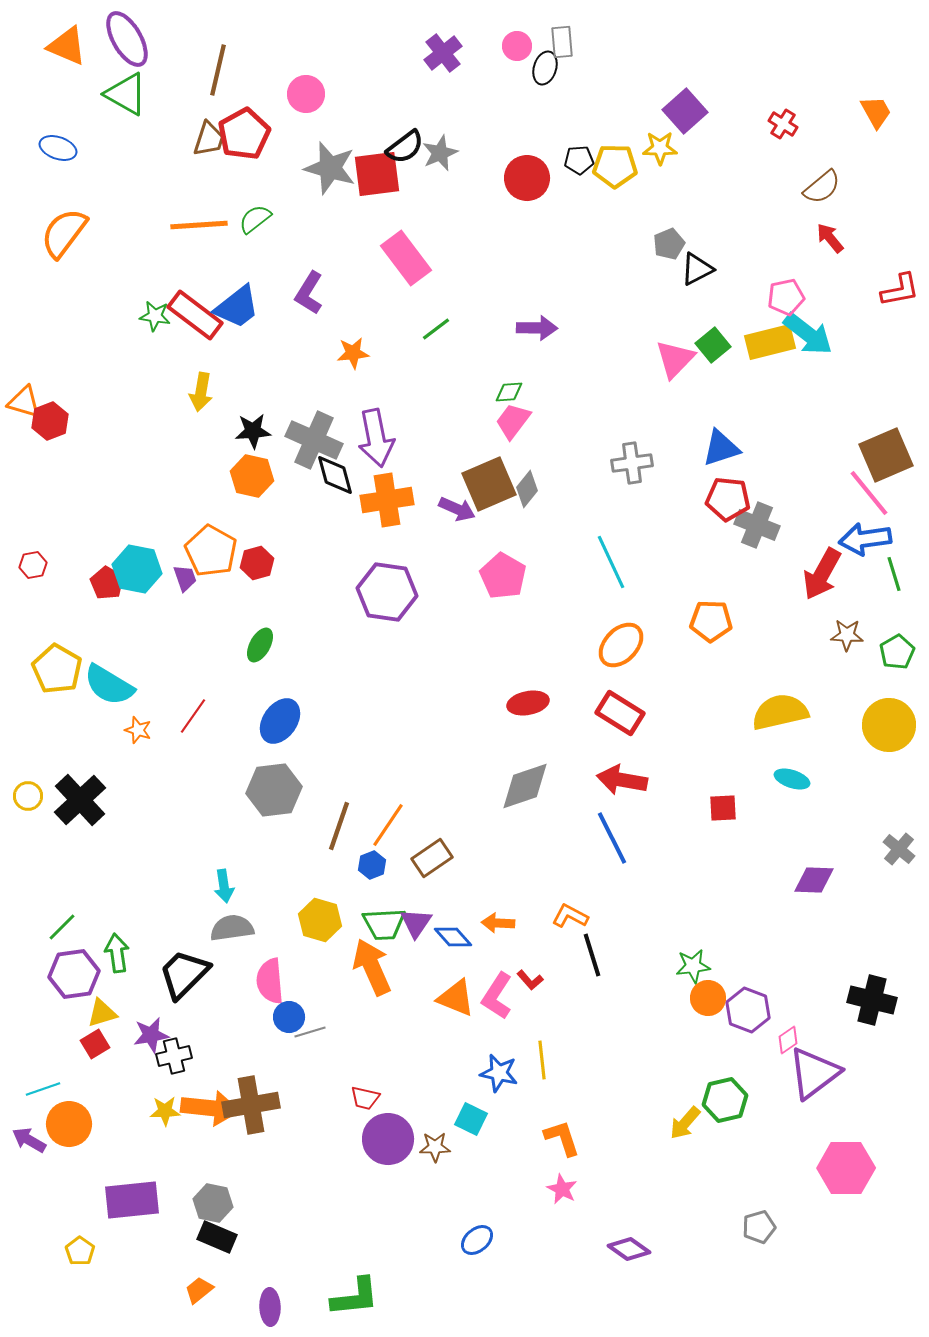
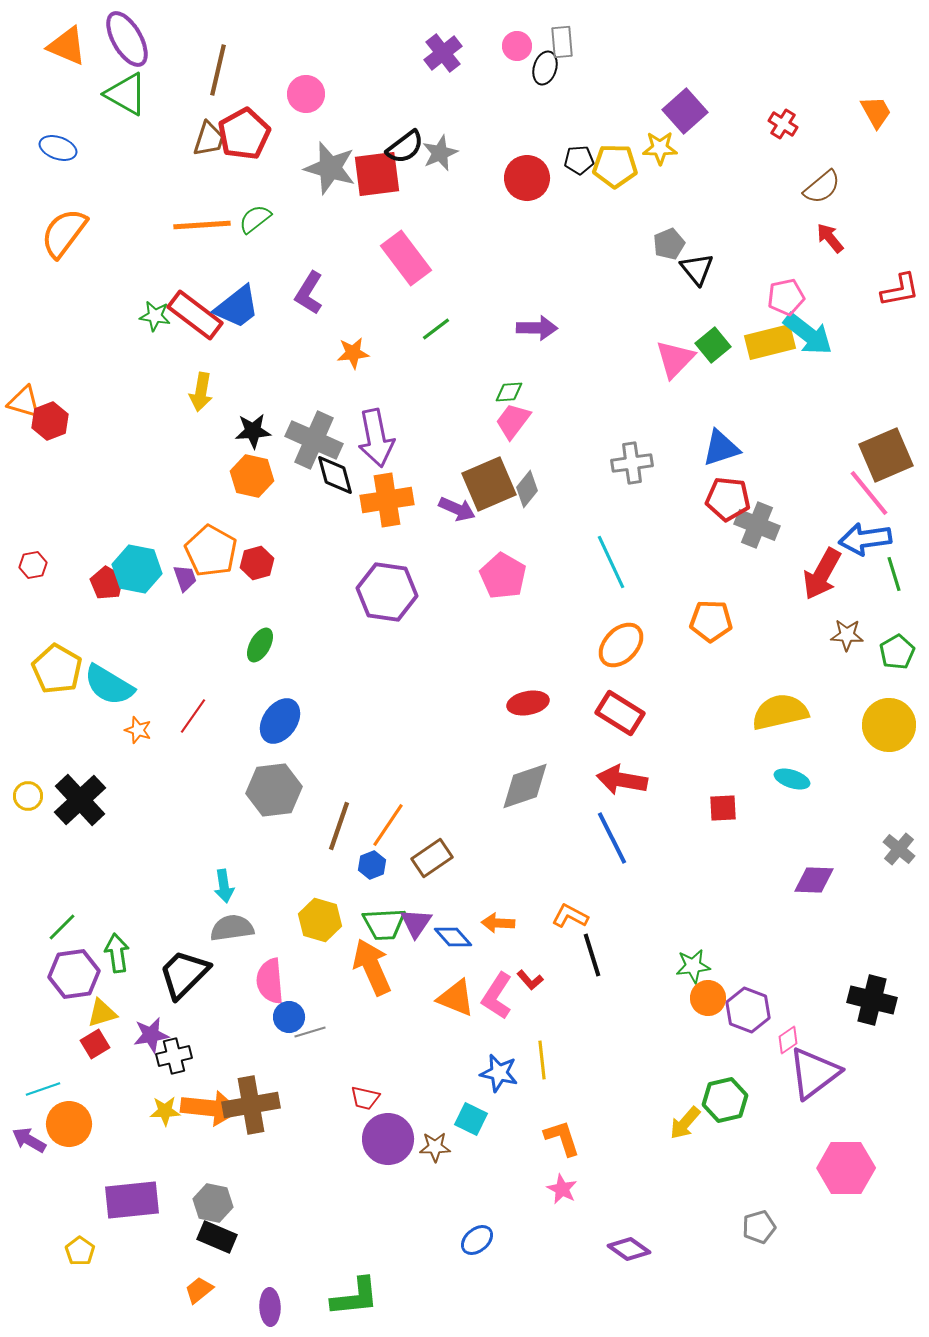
orange line at (199, 225): moved 3 px right
black triangle at (697, 269): rotated 42 degrees counterclockwise
